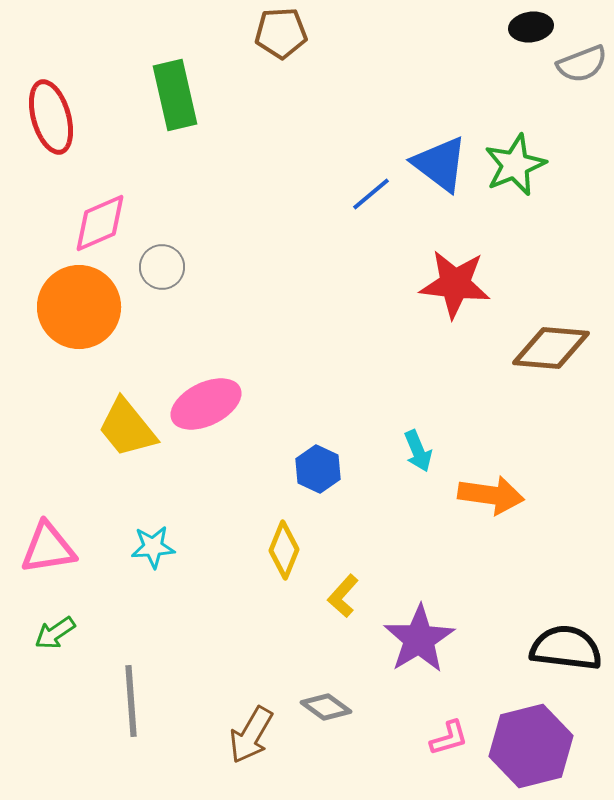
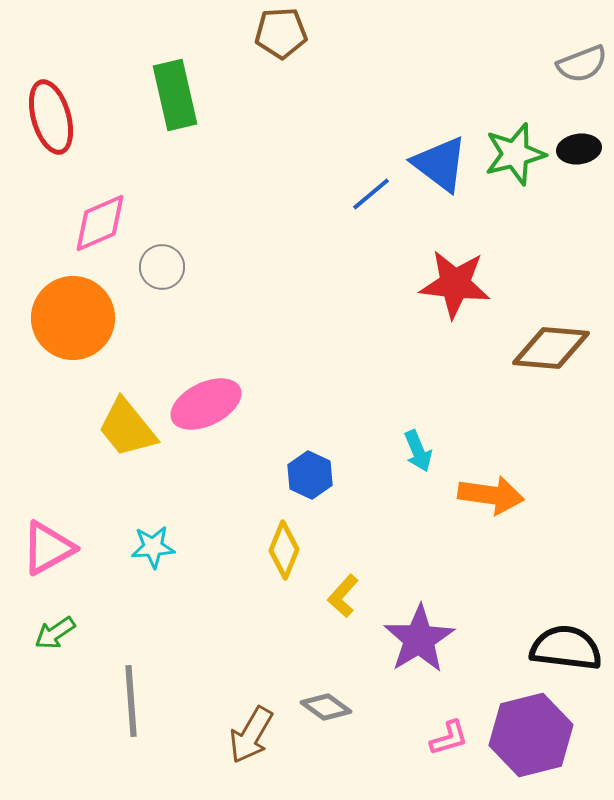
black ellipse: moved 48 px right, 122 px down
green star: moved 11 px up; rotated 8 degrees clockwise
orange circle: moved 6 px left, 11 px down
blue hexagon: moved 8 px left, 6 px down
pink triangle: rotated 20 degrees counterclockwise
purple hexagon: moved 11 px up
